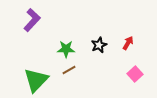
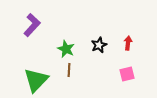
purple L-shape: moved 5 px down
red arrow: rotated 24 degrees counterclockwise
green star: rotated 24 degrees clockwise
brown line: rotated 56 degrees counterclockwise
pink square: moved 8 px left; rotated 28 degrees clockwise
